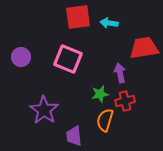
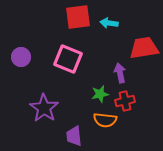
purple star: moved 2 px up
orange semicircle: rotated 100 degrees counterclockwise
